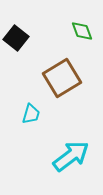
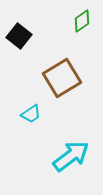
green diamond: moved 10 px up; rotated 75 degrees clockwise
black square: moved 3 px right, 2 px up
cyan trapezoid: rotated 40 degrees clockwise
